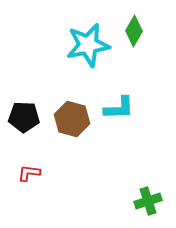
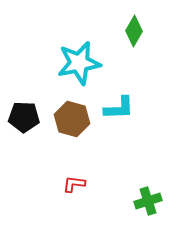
cyan star: moved 9 px left, 18 px down
red L-shape: moved 45 px right, 11 px down
